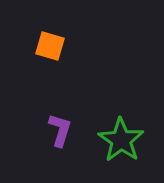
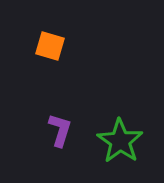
green star: moved 1 px left, 1 px down
